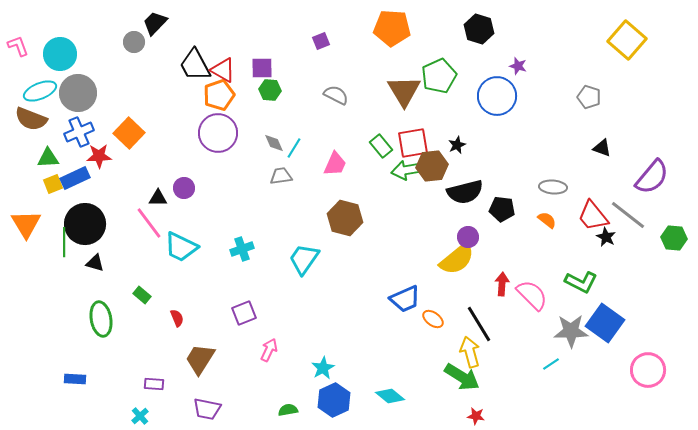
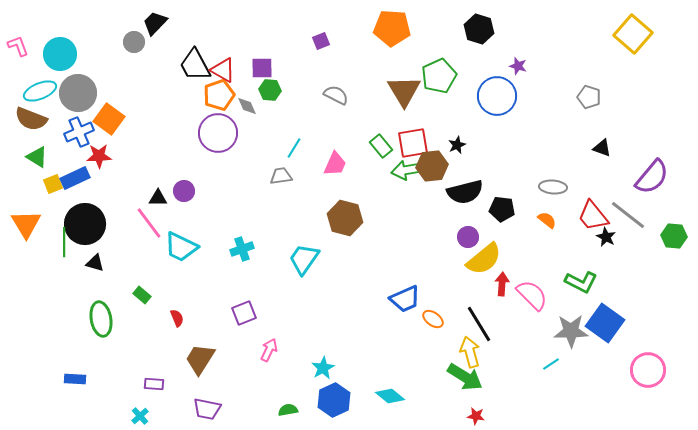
yellow square at (627, 40): moved 6 px right, 6 px up
orange square at (129, 133): moved 20 px left, 14 px up; rotated 8 degrees counterclockwise
gray diamond at (274, 143): moved 27 px left, 37 px up
green triangle at (48, 158): moved 11 px left, 1 px up; rotated 35 degrees clockwise
purple circle at (184, 188): moved 3 px down
green hexagon at (674, 238): moved 2 px up
yellow semicircle at (457, 259): moved 27 px right
green arrow at (462, 377): moved 3 px right
